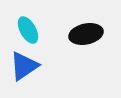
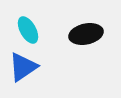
blue triangle: moved 1 px left, 1 px down
